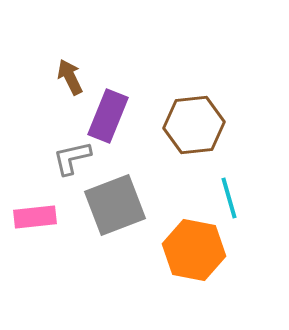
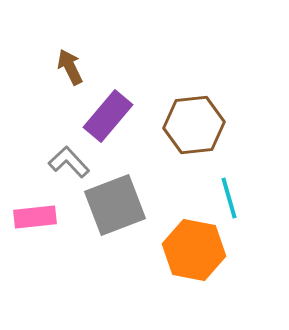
brown arrow: moved 10 px up
purple rectangle: rotated 18 degrees clockwise
gray L-shape: moved 3 px left, 4 px down; rotated 60 degrees clockwise
